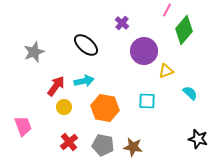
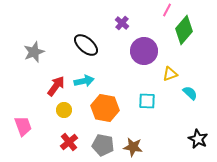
yellow triangle: moved 4 px right, 3 px down
yellow circle: moved 3 px down
black star: rotated 12 degrees clockwise
